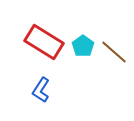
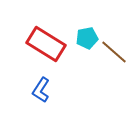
red rectangle: moved 2 px right, 2 px down
cyan pentagon: moved 4 px right, 8 px up; rotated 25 degrees clockwise
